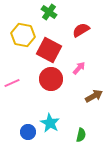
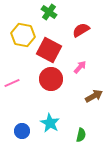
pink arrow: moved 1 px right, 1 px up
blue circle: moved 6 px left, 1 px up
